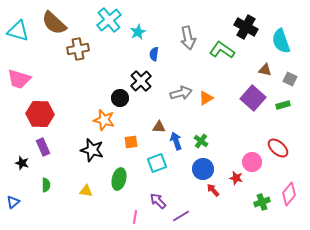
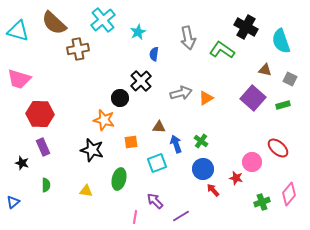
cyan cross at (109, 20): moved 6 px left
blue arrow at (176, 141): moved 3 px down
purple arrow at (158, 201): moved 3 px left
